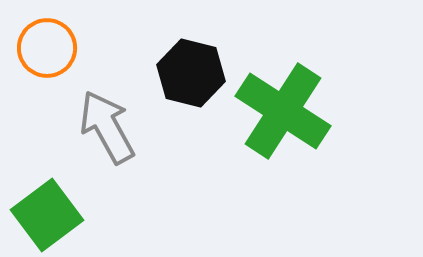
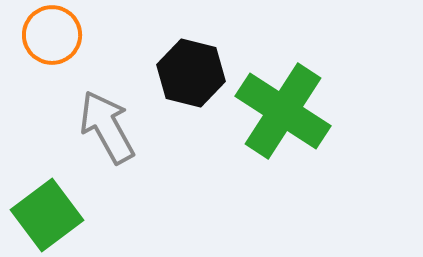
orange circle: moved 5 px right, 13 px up
